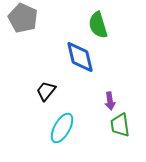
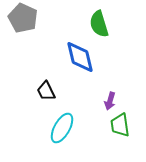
green semicircle: moved 1 px right, 1 px up
black trapezoid: rotated 65 degrees counterclockwise
purple arrow: rotated 24 degrees clockwise
